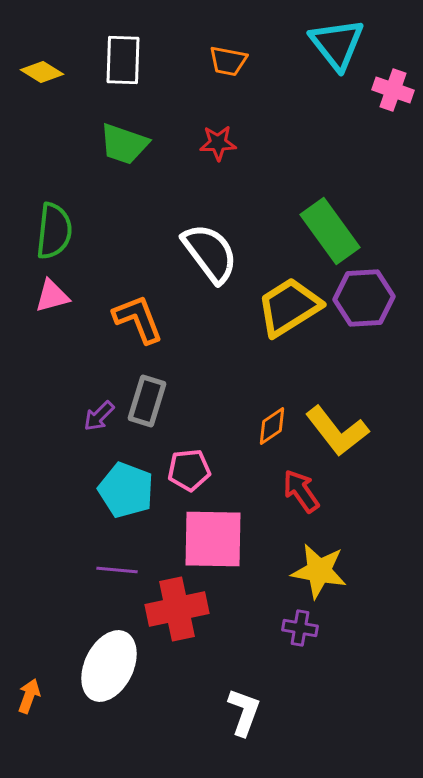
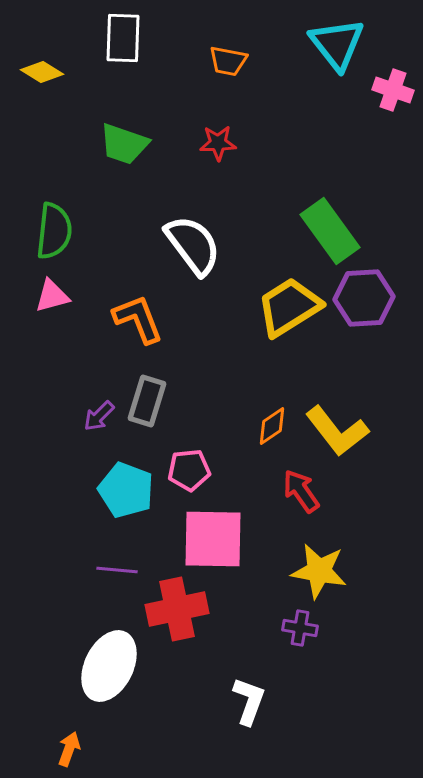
white rectangle: moved 22 px up
white semicircle: moved 17 px left, 8 px up
orange arrow: moved 40 px right, 53 px down
white L-shape: moved 5 px right, 11 px up
